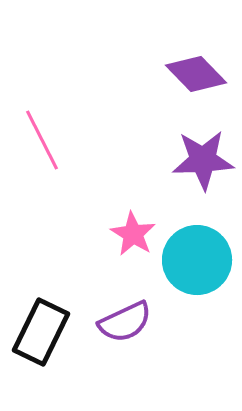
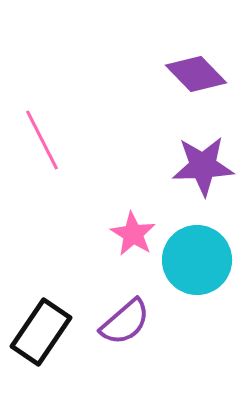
purple star: moved 6 px down
purple semicircle: rotated 16 degrees counterclockwise
black rectangle: rotated 8 degrees clockwise
